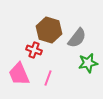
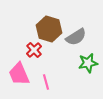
brown hexagon: moved 1 px up
gray semicircle: moved 1 px left, 1 px up; rotated 20 degrees clockwise
red cross: rotated 28 degrees clockwise
pink line: moved 2 px left, 4 px down; rotated 35 degrees counterclockwise
